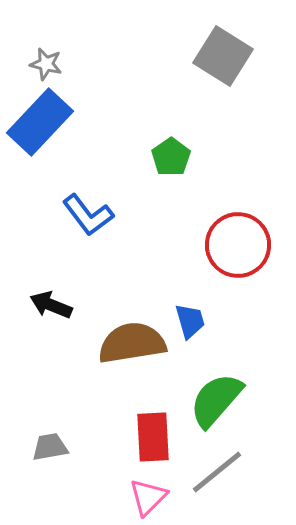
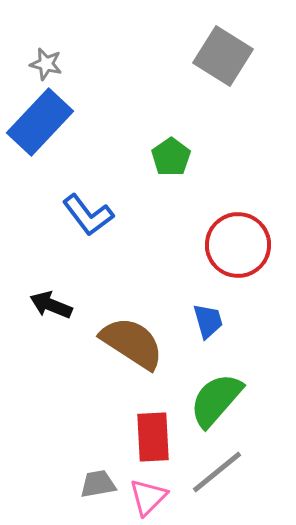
blue trapezoid: moved 18 px right
brown semicircle: rotated 42 degrees clockwise
gray trapezoid: moved 48 px right, 37 px down
